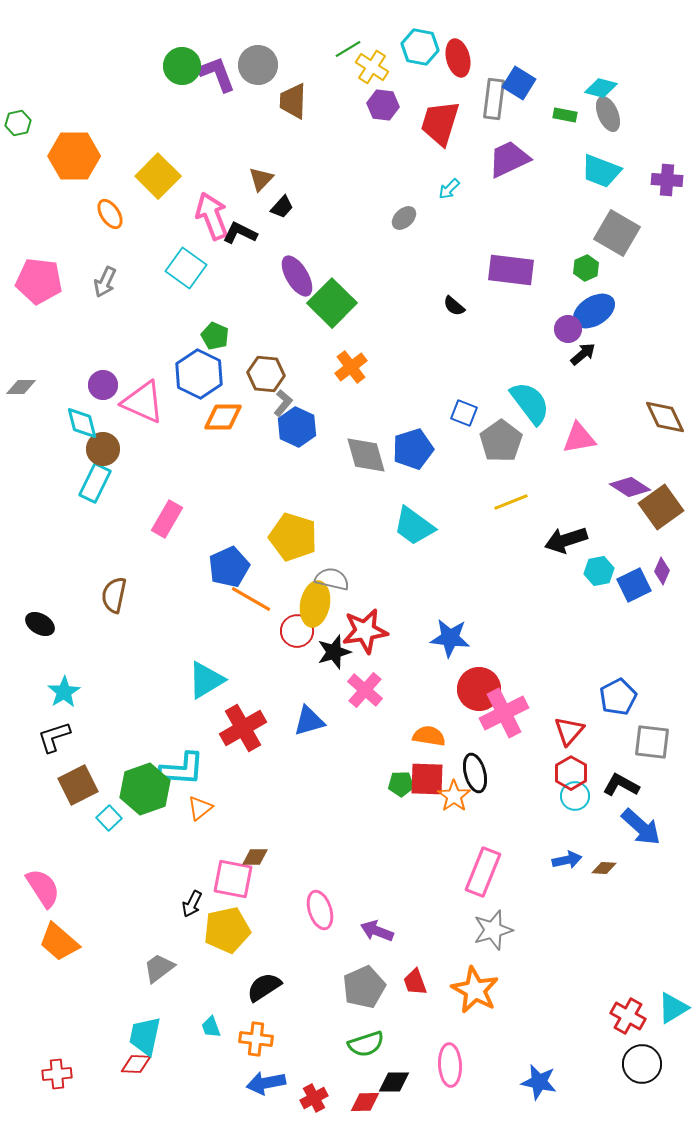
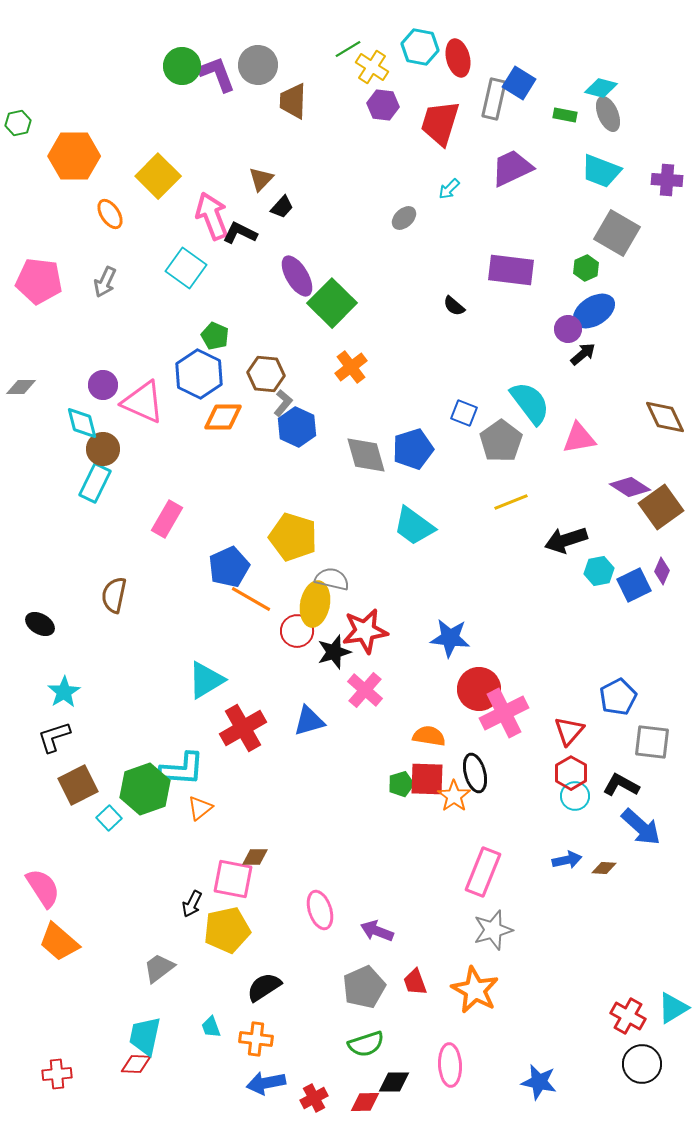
gray rectangle at (494, 99): rotated 6 degrees clockwise
purple trapezoid at (509, 159): moved 3 px right, 9 px down
green pentagon at (401, 784): rotated 15 degrees counterclockwise
